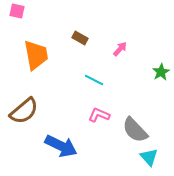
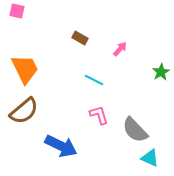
orange trapezoid: moved 11 px left, 14 px down; rotated 16 degrees counterclockwise
pink L-shape: rotated 50 degrees clockwise
cyan triangle: moved 1 px right, 1 px down; rotated 24 degrees counterclockwise
